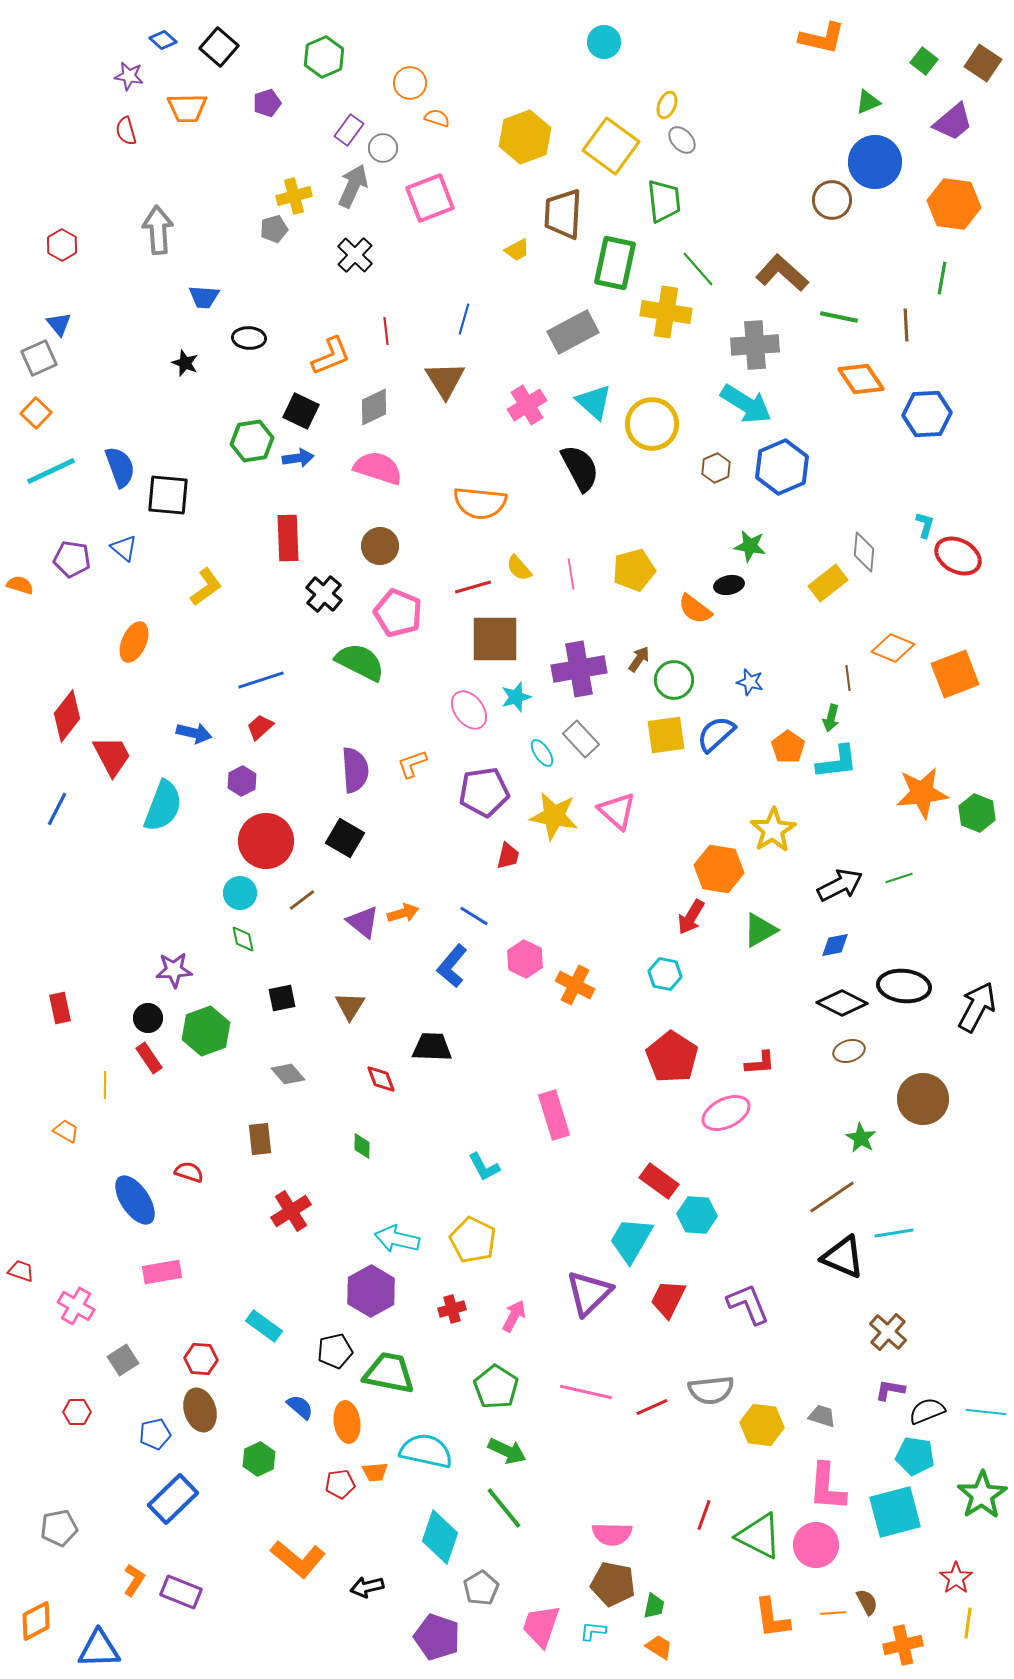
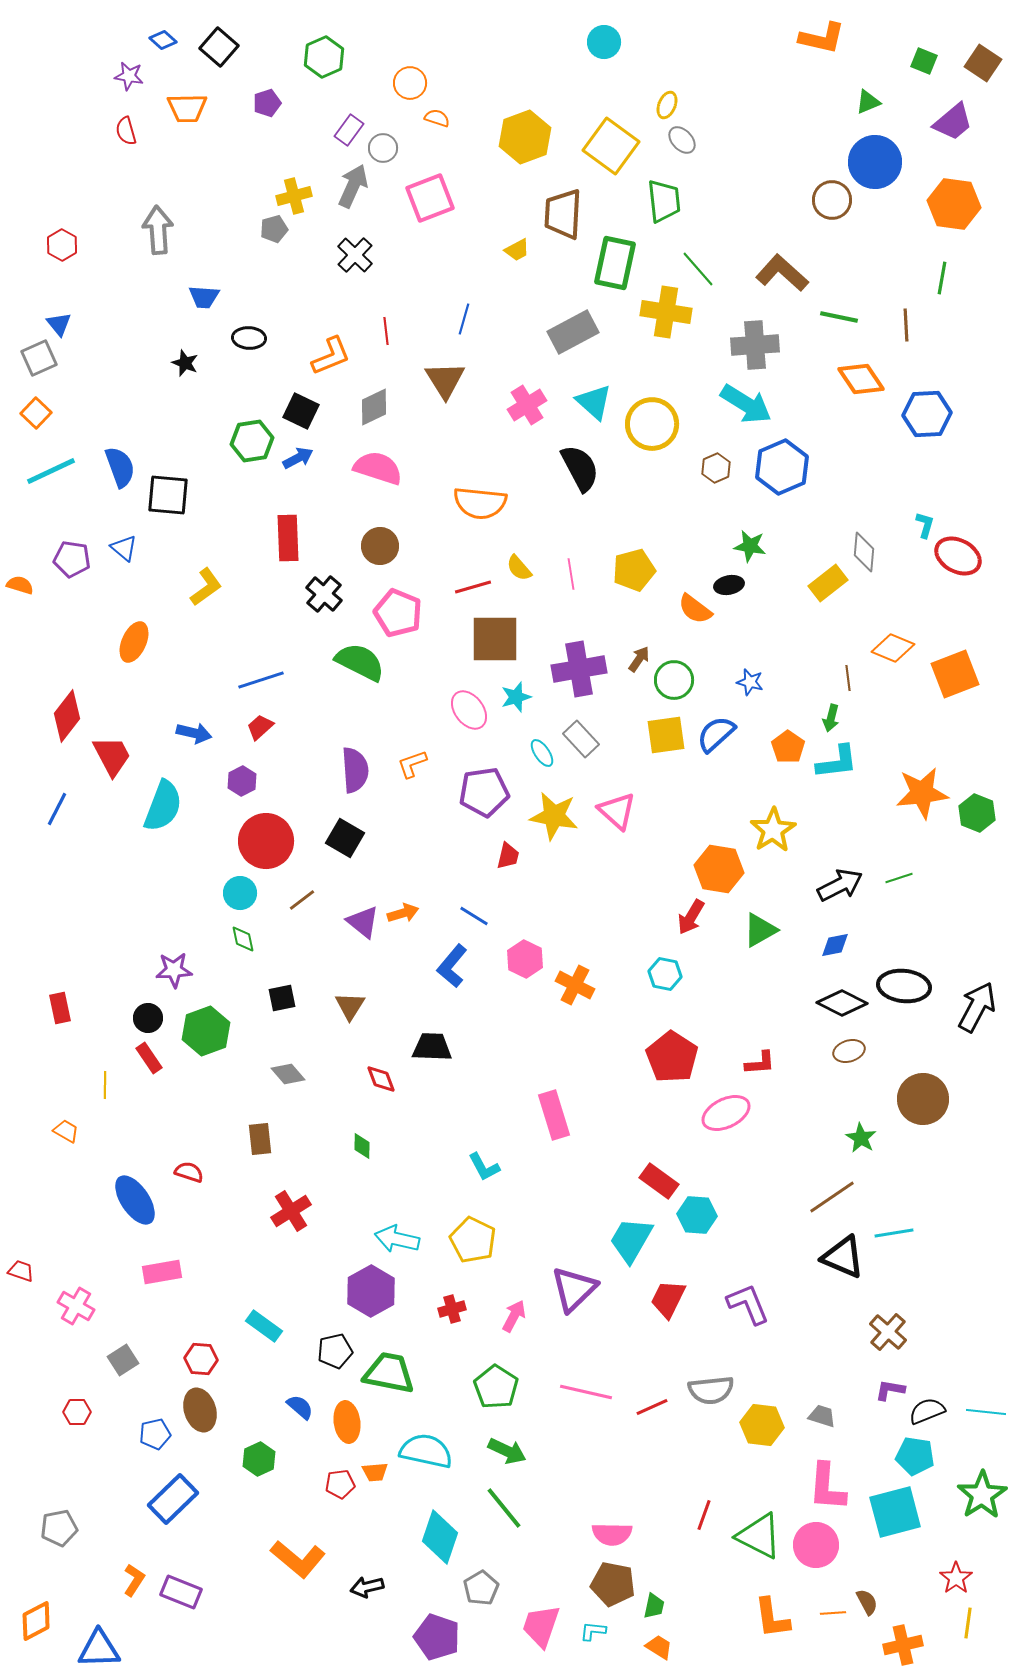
green square at (924, 61): rotated 16 degrees counterclockwise
blue arrow at (298, 458): rotated 20 degrees counterclockwise
purple triangle at (589, 1293): moved 15 px left, 4 px up
